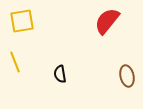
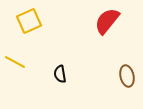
yellow square: moved 7 px right; rotated 15 degrees counterclockwise
yellow line: rotated 40 degrees counterclockwise
